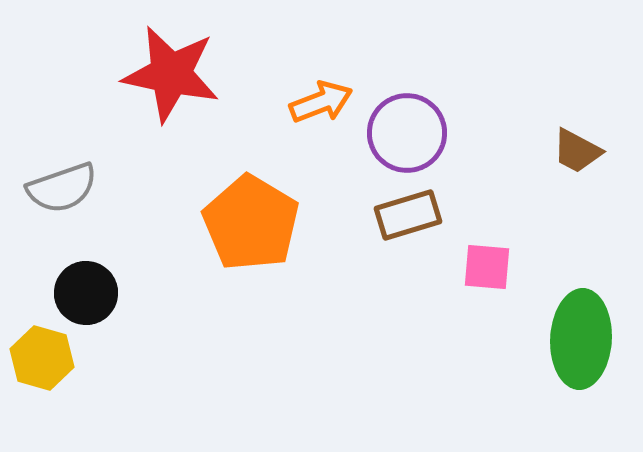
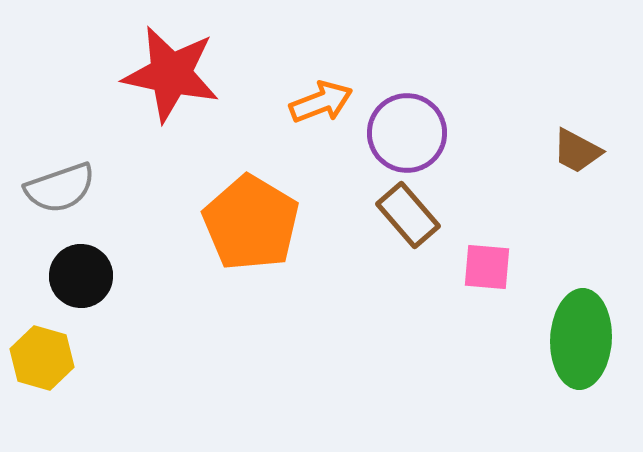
gray semicircle: moved 2 px left
brown rectangle: rotated 66 degrees clockwise
black circle: moved 5 px left, 17 px up
